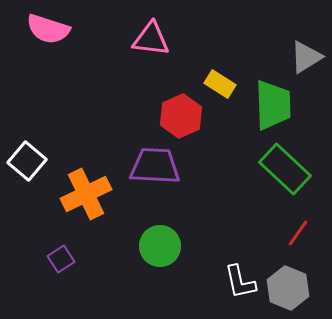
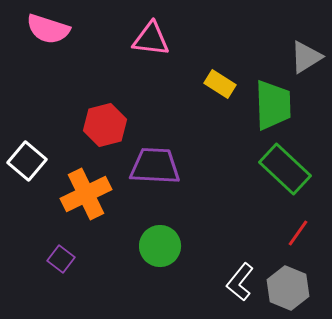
red hexagon: moved 76 px left, 9 px down; rotated 9 degrees clockwise
purple square: rotated 20 degrees counterclockwise
white L-shape: rotated 51 degrees clockwise
